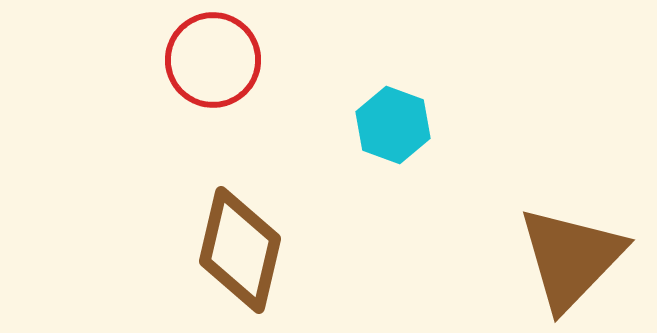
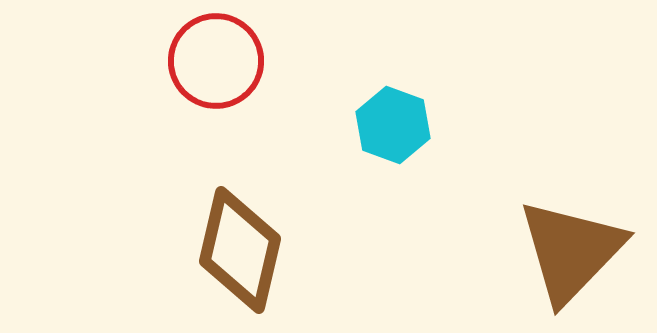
red circle: moved 3 px right, 1 px down
brown triangle: moved 7 px up
